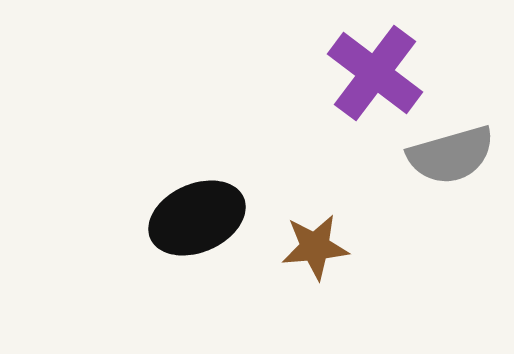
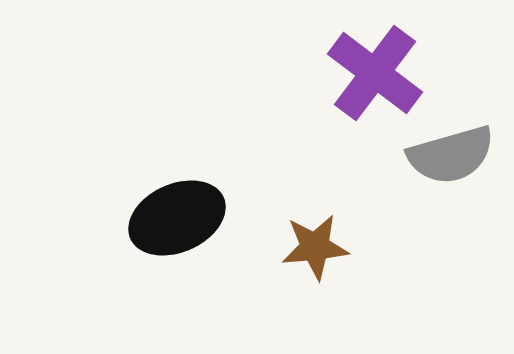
black ellipse: moved 20 px left
